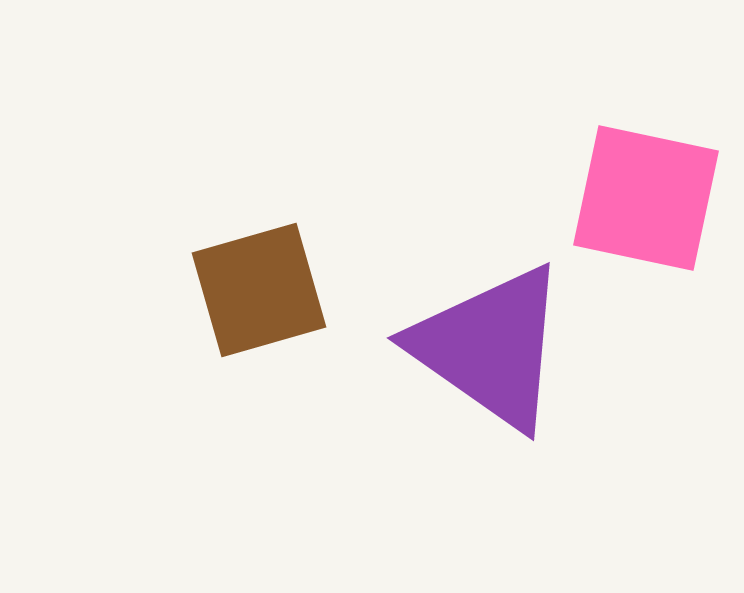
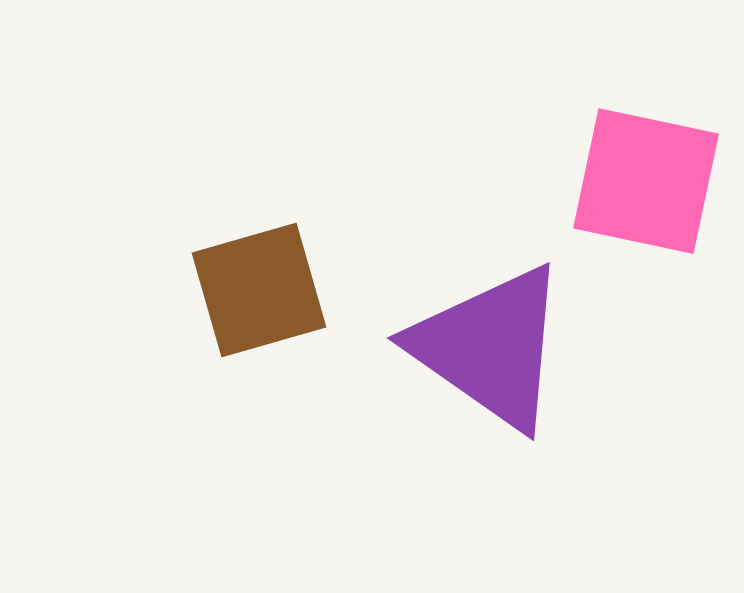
pink square: moved 17 px up
